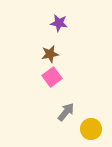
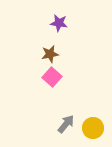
pink square: rotated 12 degrees counterclockwise
gray arrow: moved 12 px down
yellow circle: moved 2 px right, 1 px up
